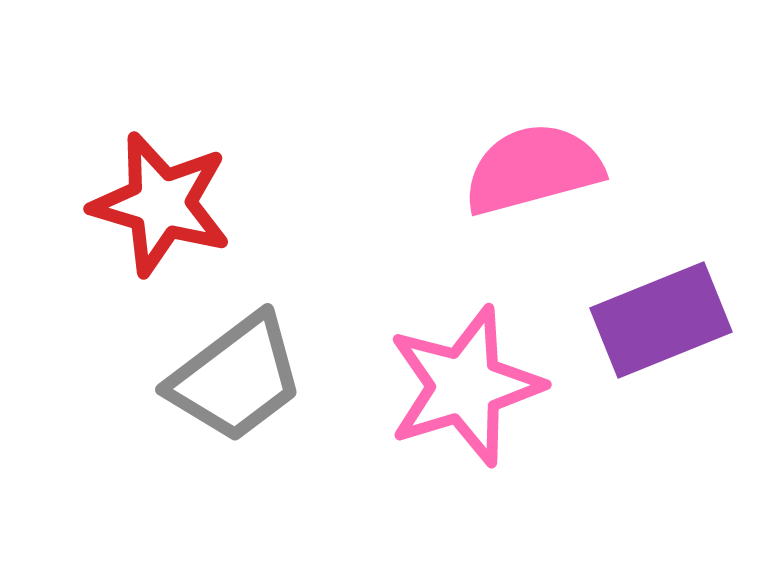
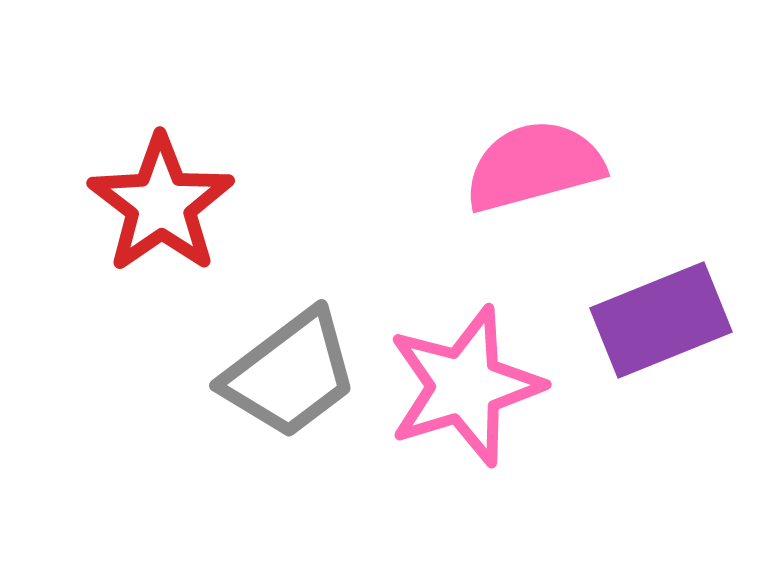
pink semicircle: moved 1 px right, 3 px up
red star: rotated 21 degrees clockwise
gray trapezoid: moved 54 px right, 4 px up
